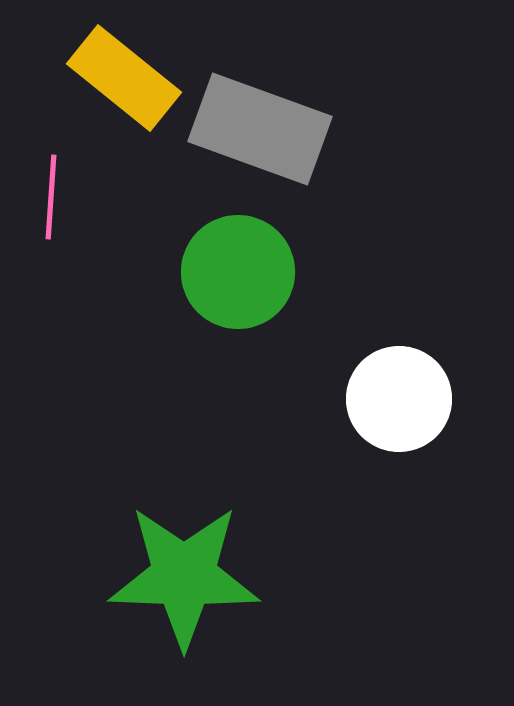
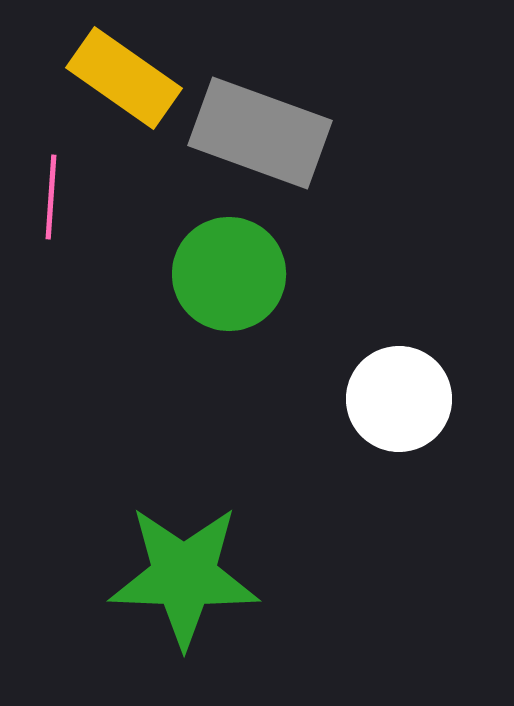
yellow rectangle: rotated 4 degrees counterclockwise
gray rectangle: moved 4 px down
green circle: moved 9 px left, 2 px down
